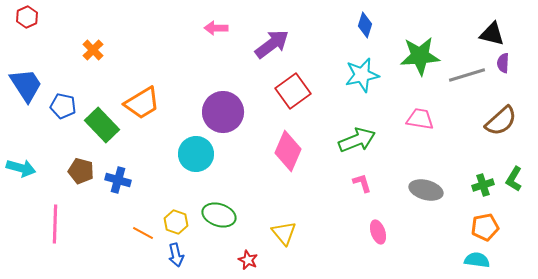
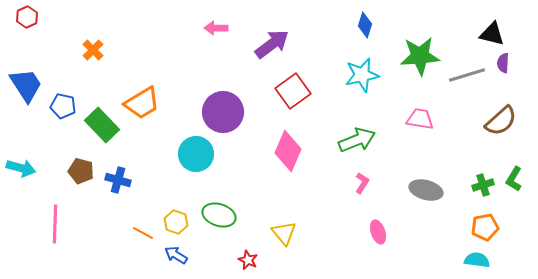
pink L-shape: rotated 50 degrees clockwise
blue arrow: rotated 135 degrees clockwise
